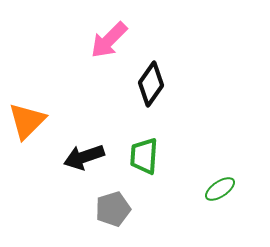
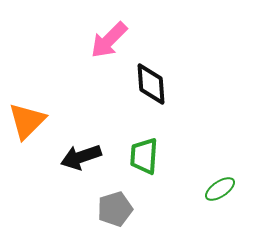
black diamond: rotated 39 degrees counterclockwise
black arrow: moved 3 px left
gray pentagon: moved 2 px right
